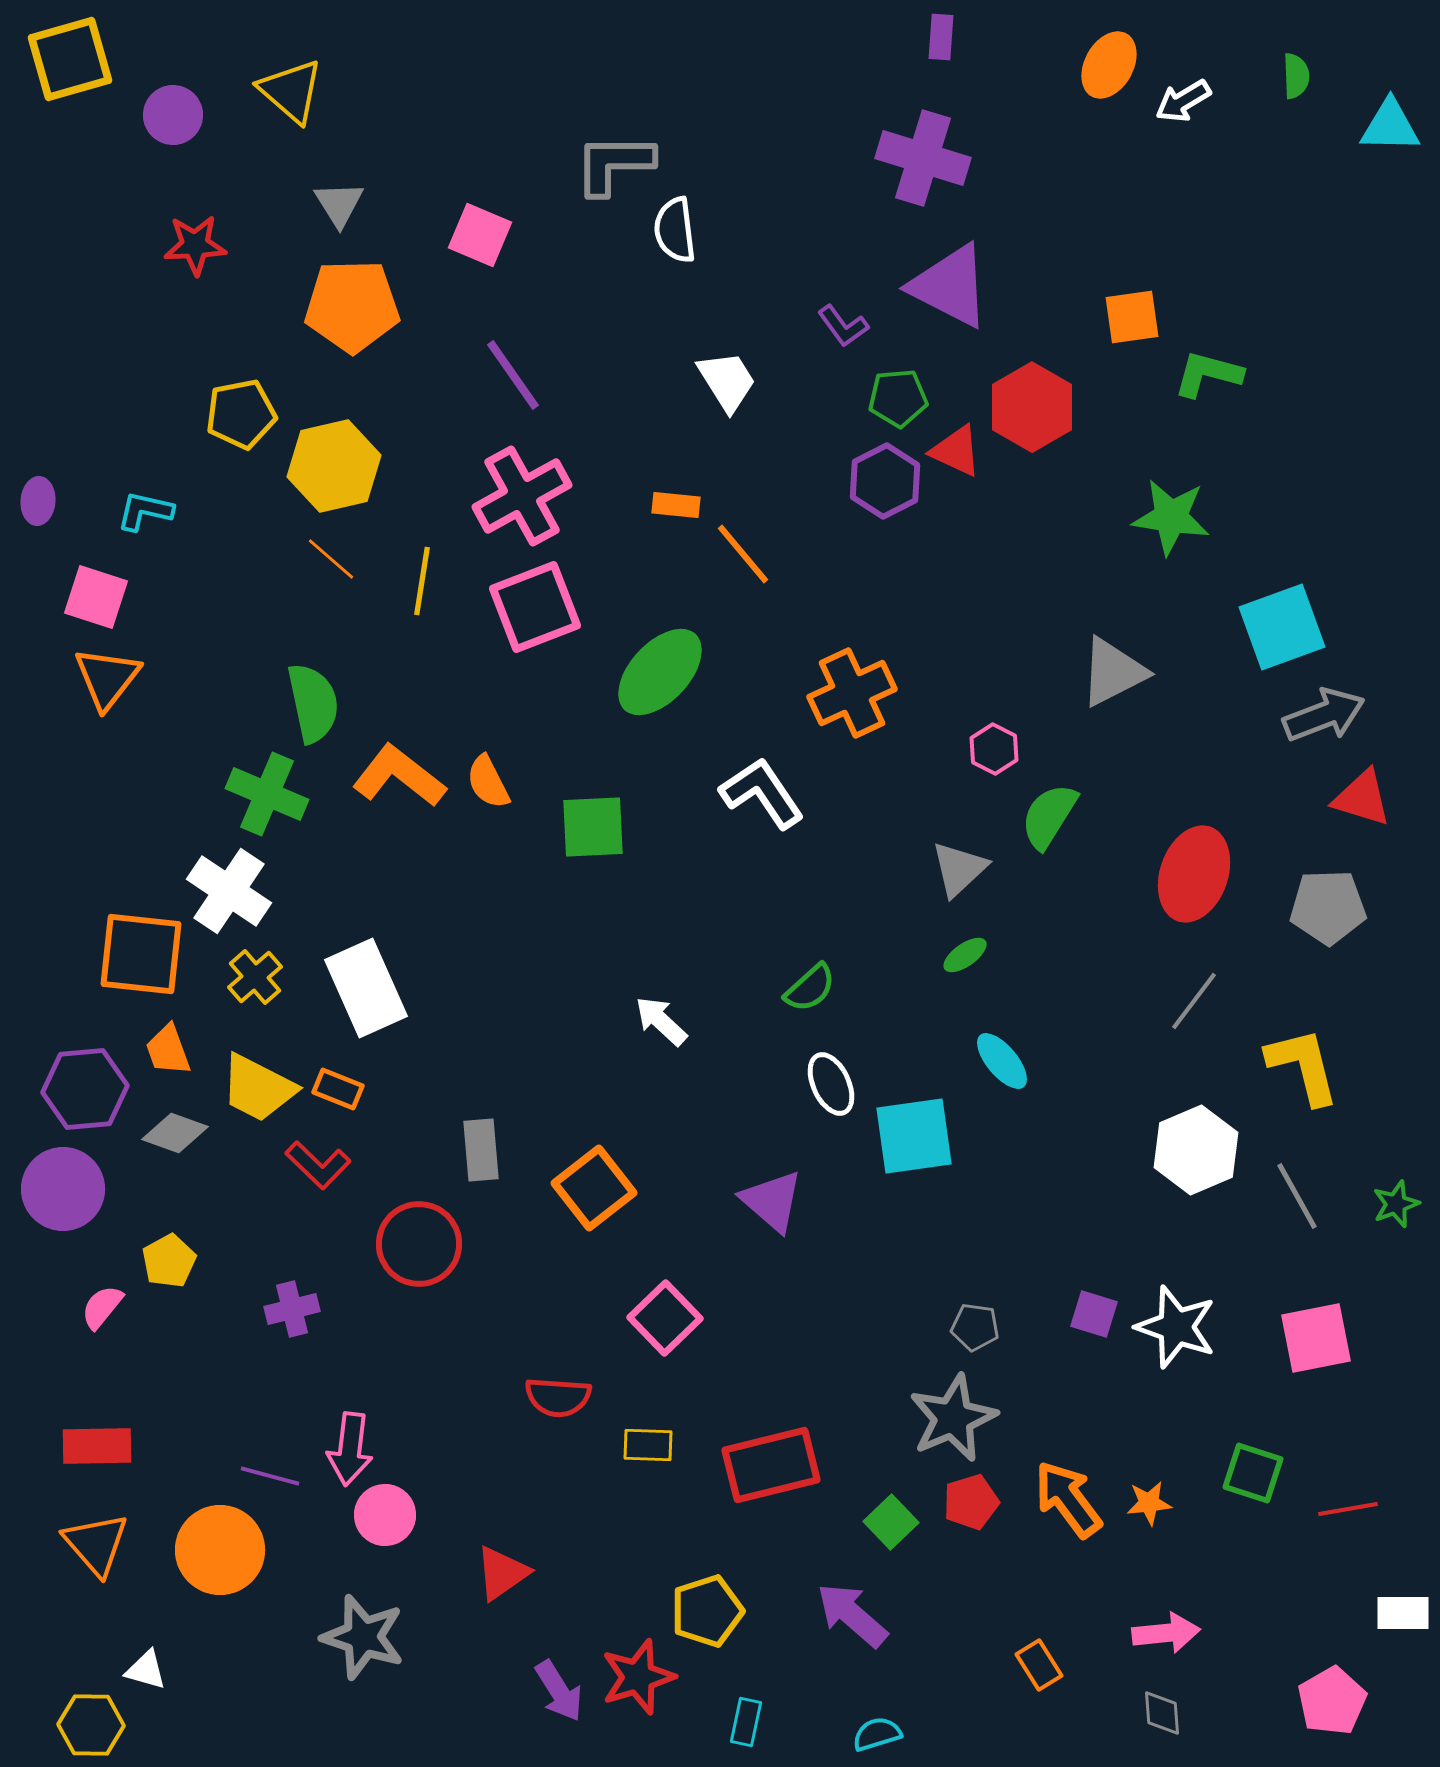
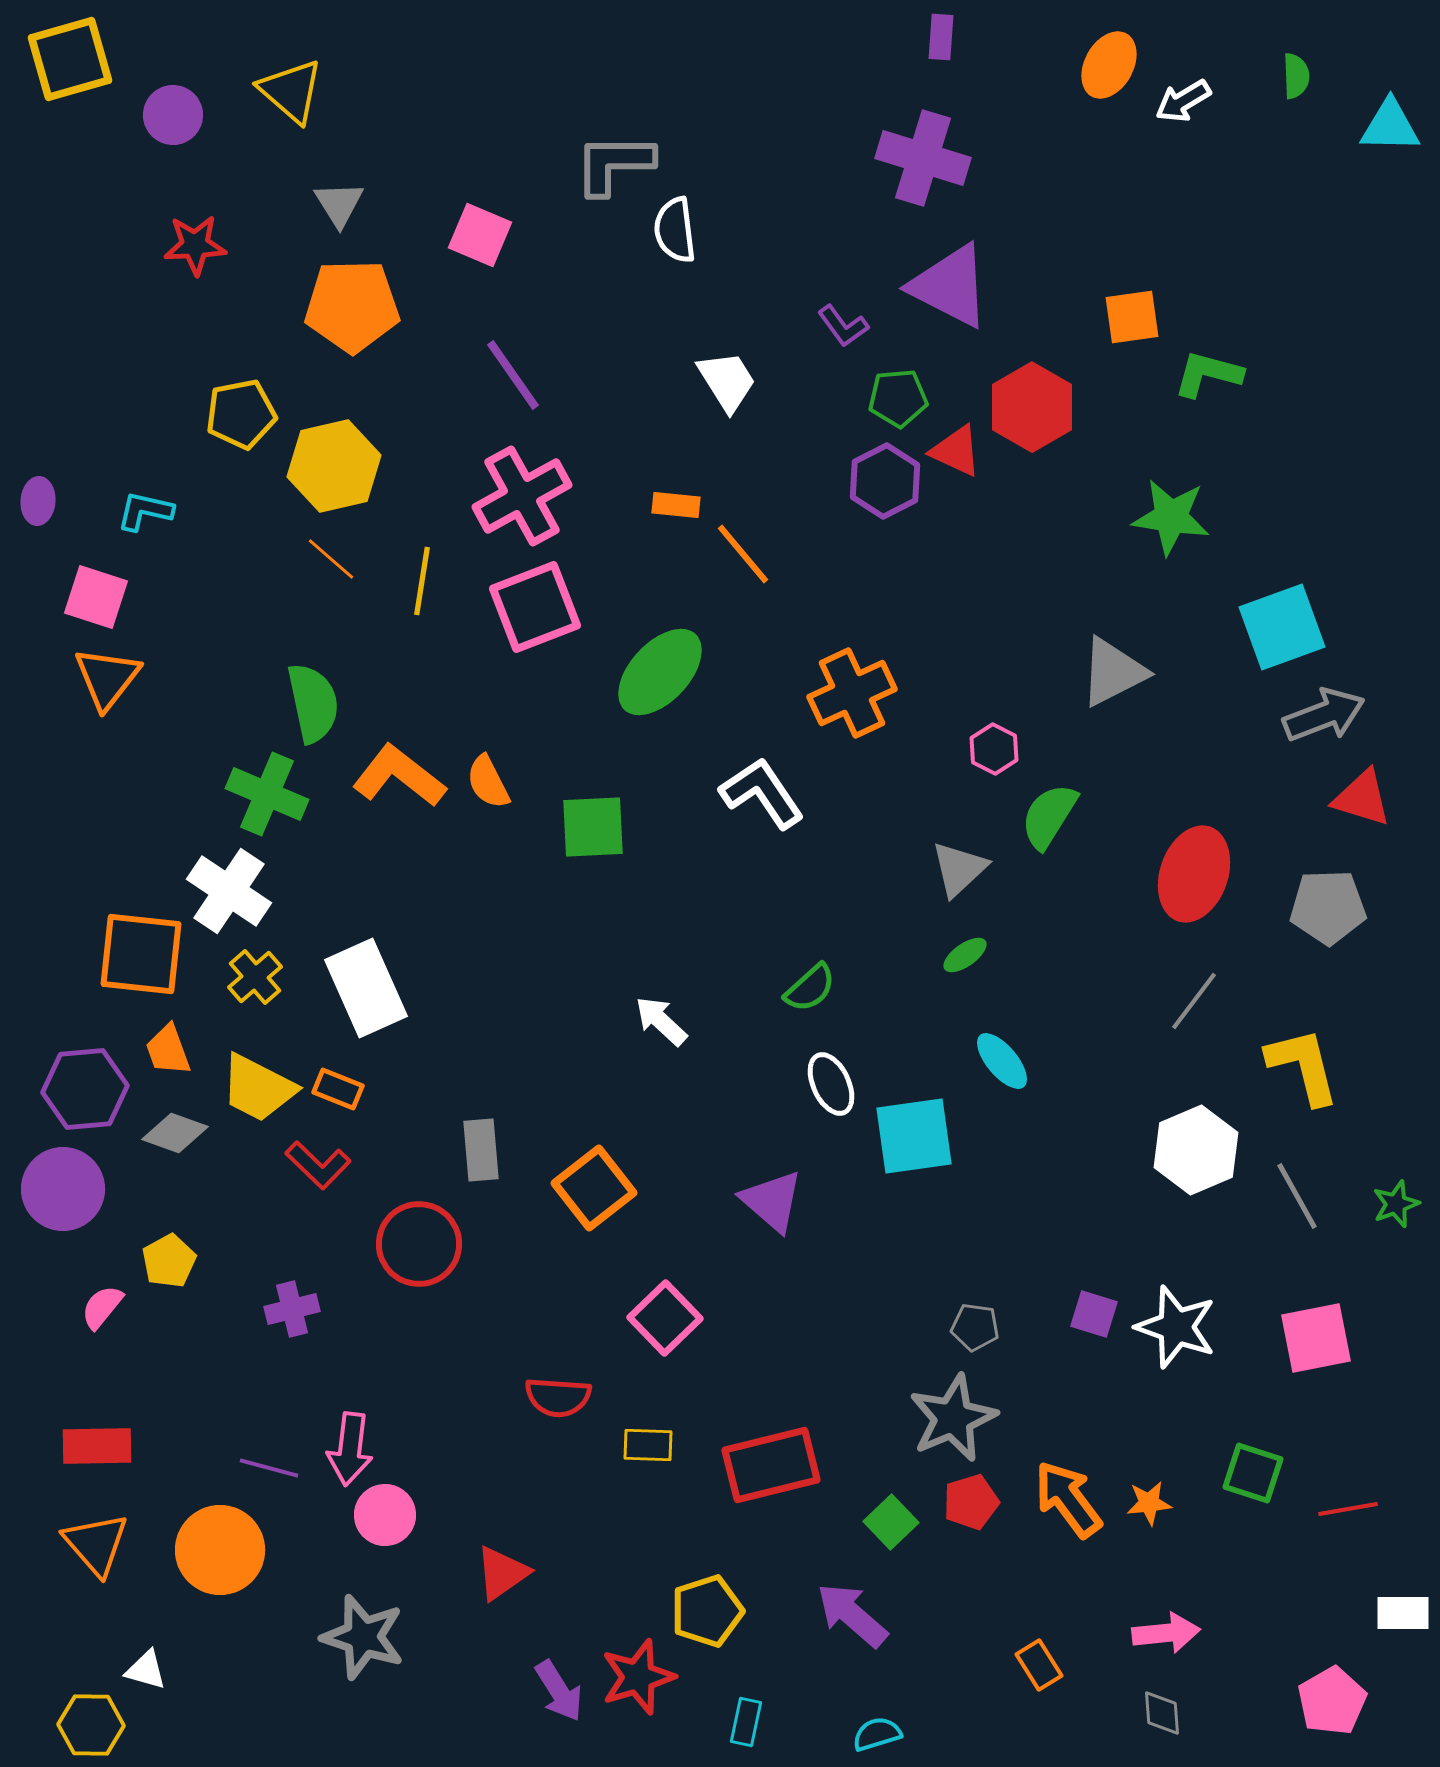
purple line at (270, 1476): moved 1 px left, 8 px up
